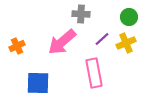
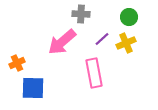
orange cross: moved 17 px down
blue square: moved 5 px left, 5 px down
